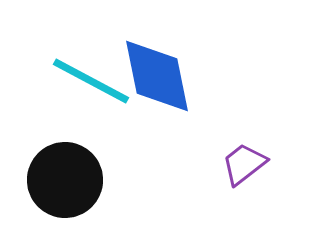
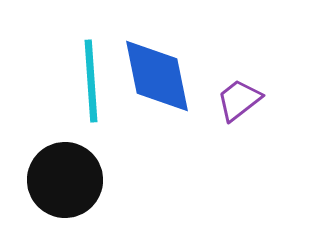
cyan line: rotated 58 degrees clockwise
purple trapezoid: moved 5 px left, 64 px up
